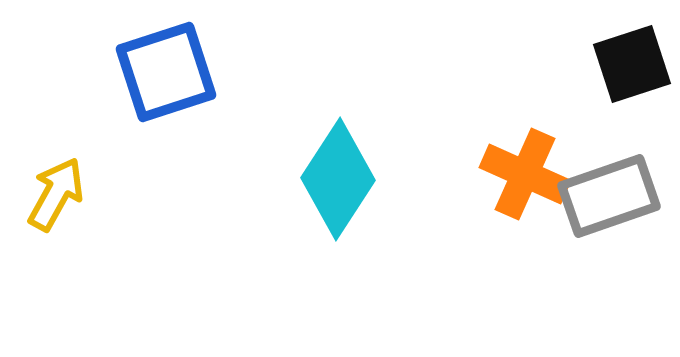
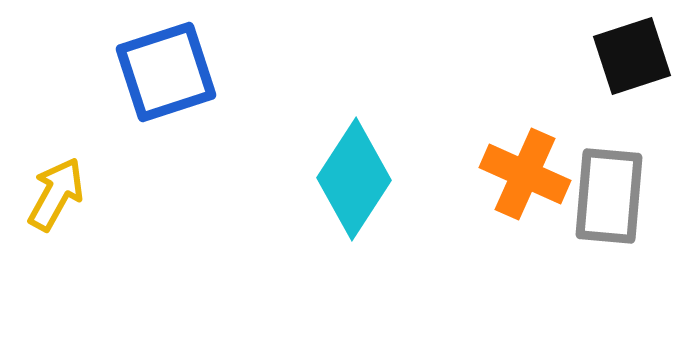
black square: moved 8 px up
cyan diamond: moved 16 px right
gray rectangle: rotated 66 degrees counterclockwise
